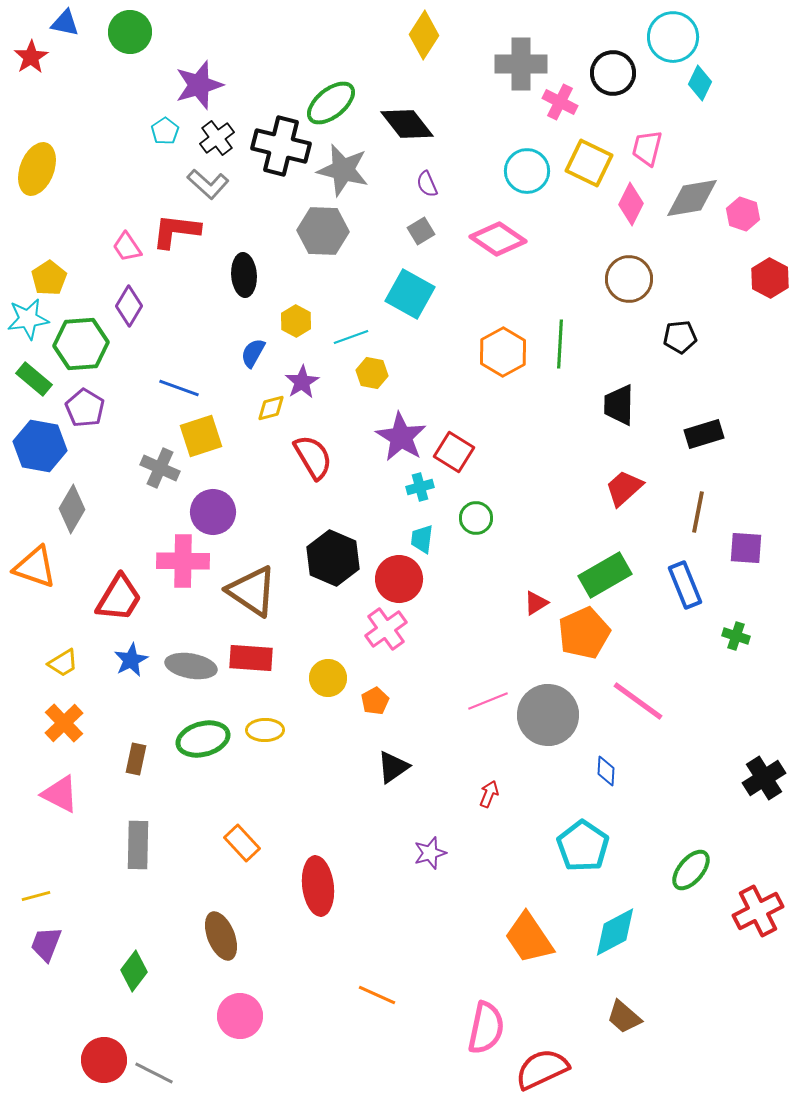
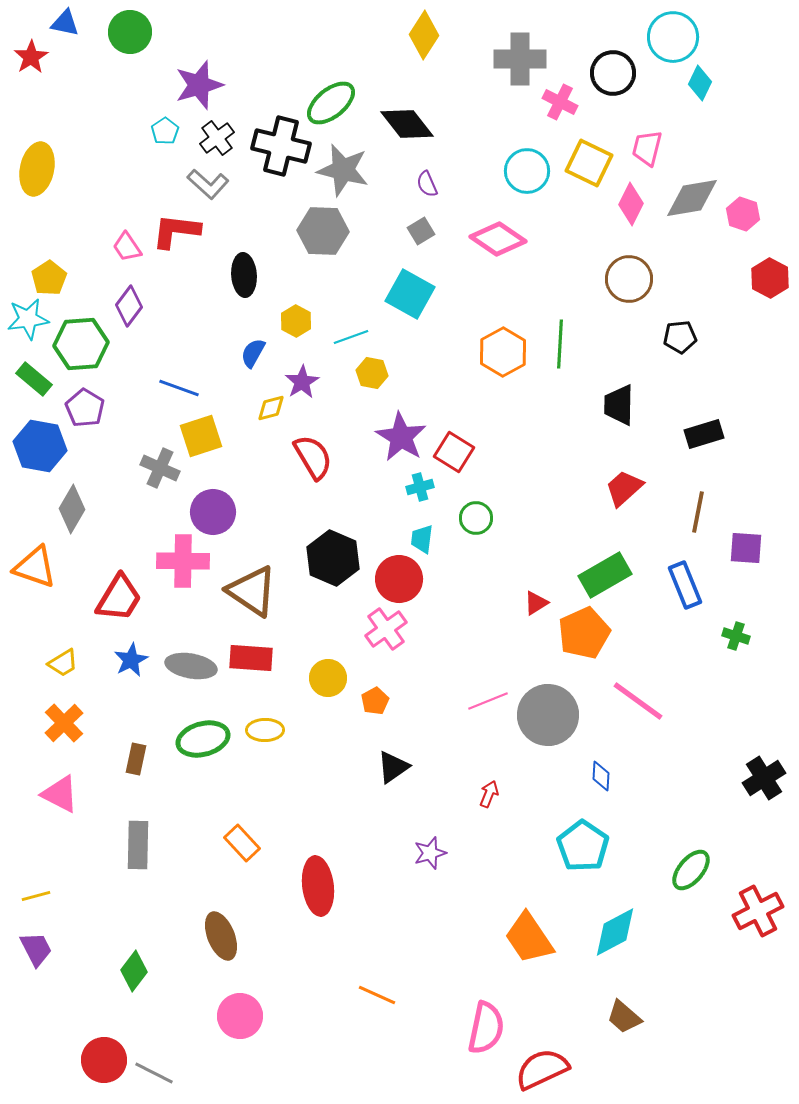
gray cross at (521, 64): moved 1 px left, 5 px up
yellow ellipse at (37, 169): rotated 9 degrees counterclockwise
purple diamond at (129, 306): rotated 6 degrees clockwise
blue diamond at (606, 771): moved 5 px left, 5 px down
purple trapezoid at (46, 944): moved 10 px left, 5 px down; rotated 132 degrees clockwise
